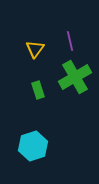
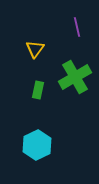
purple line: moved 7 px right, 14 px up
green rectangle: rotated 30 degrees clockwise
cyan hexagon: moved 4 px right, 1 px up; rotated 8 degrees counterclockwise
